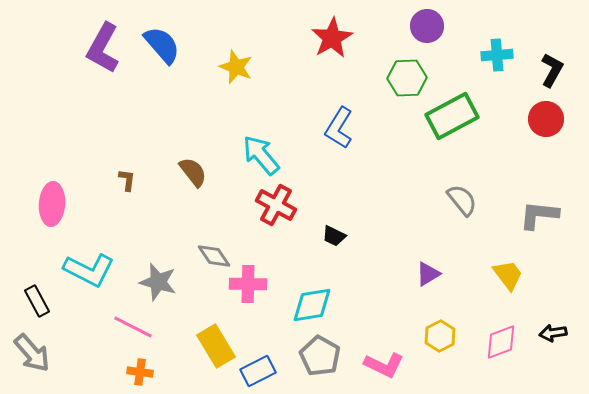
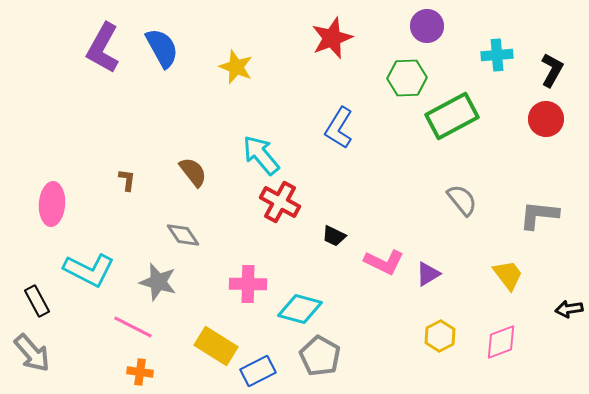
red star: rotated 9 degrees clockwise
blue semicircle: moved 3 px down; rotated 12 degrees clockwise
red cross: moved 4 px right, 3 px up
gray diamond: moved 31 px left, 21 px up
cyan diamond: moved 12 px left, 4 px down; rotated 24 degrees clockwise
black arrow: moved 16 px right, 24 px up
yellow rectangle: rotated 27 degrees counterclockwise
pink L-shape: moved 103 px up
